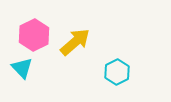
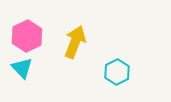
pink hexagon: moved 7 px left, 1 px down
yellow arrow: rotated 28 degrees counterclockwise
